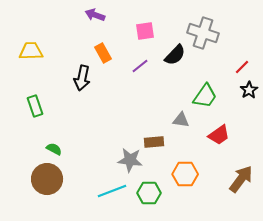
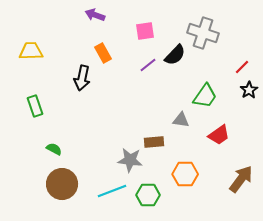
purple line: moved 8 px right, 1 px up
brown circle: moved 15 px right, 5 px down
green hexagon: moved 1 px left, 2 px down
